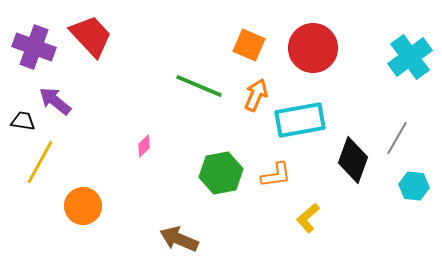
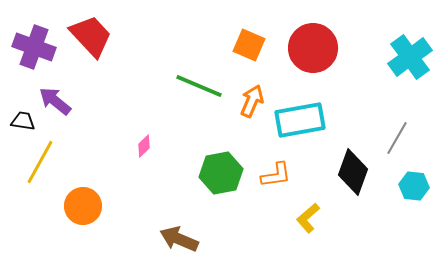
orange arrow: moved 4 px left, 6 px down
black diamond: moved 12 px down
